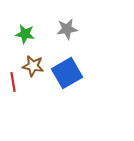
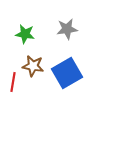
red line: rotated 18 degrees clockwise
